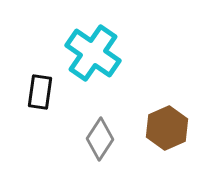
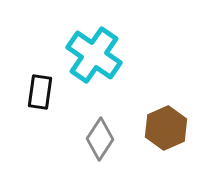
cyan cross: moved 1 px right, 2 px down
brown hexagon: moved 1 px left
